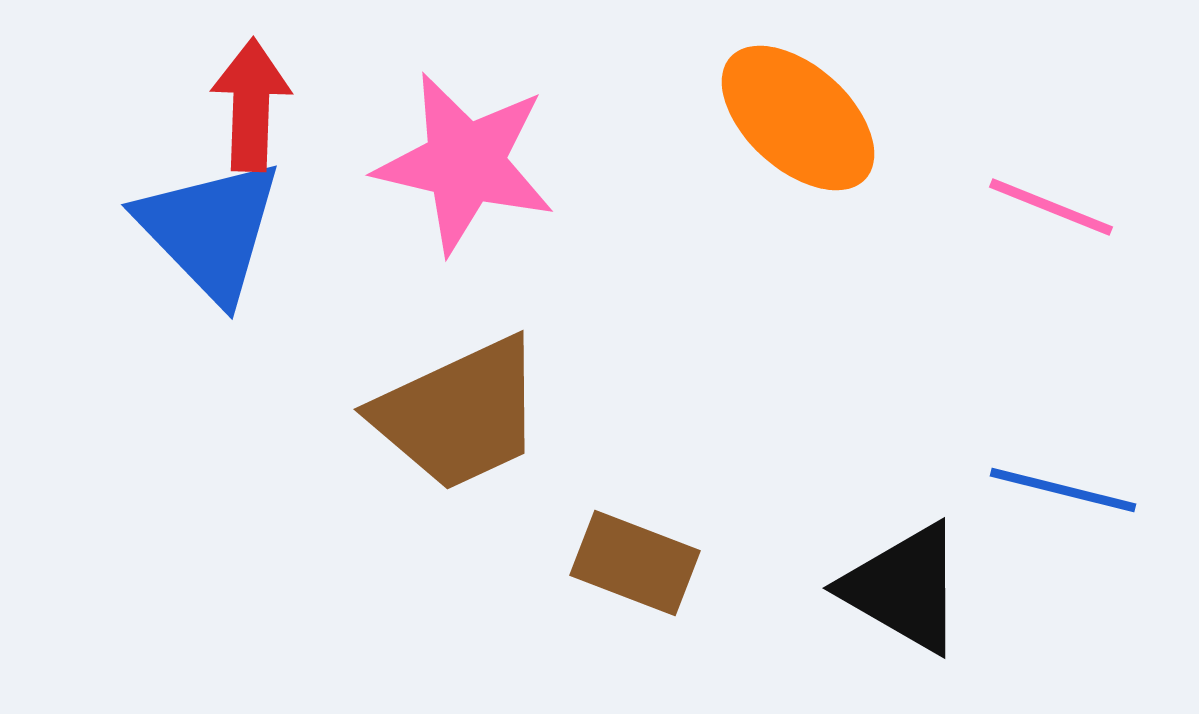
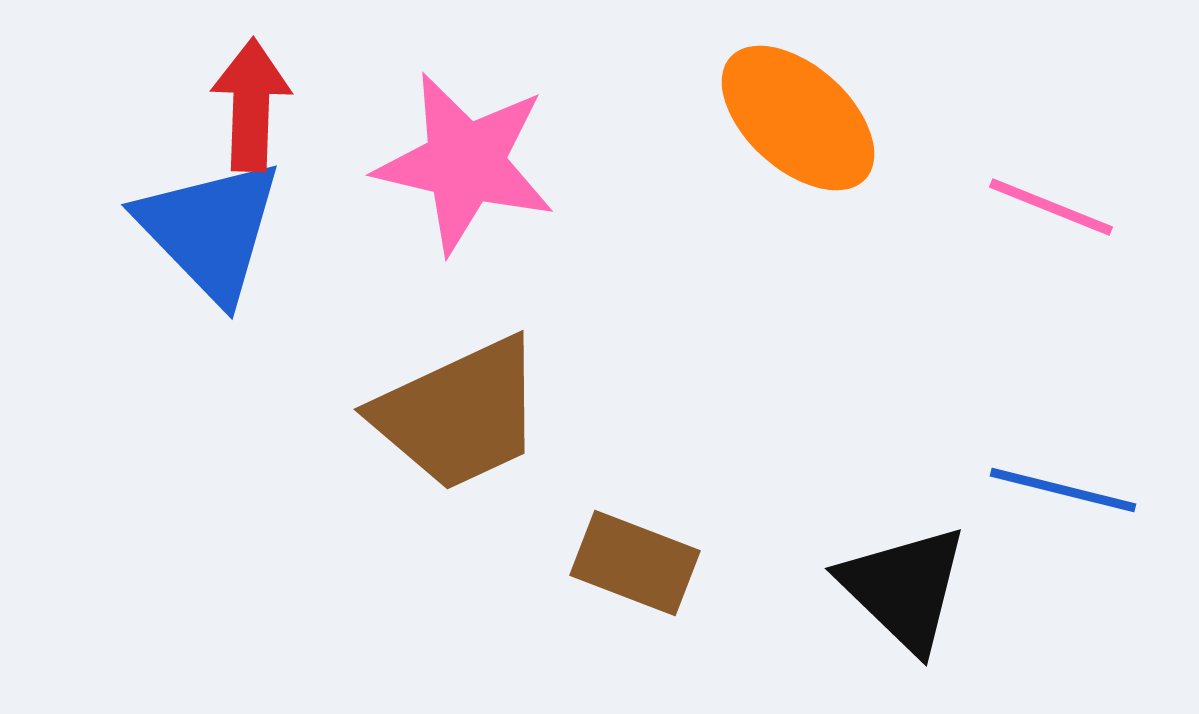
black triangle: rotated 14 degrees clockwise
